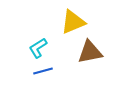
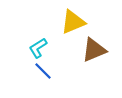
brown triangle: moved 4 px right, 2 px up; rotated 12 degrees counterclockwise
blue line: rotated 60 degrees clockwise
